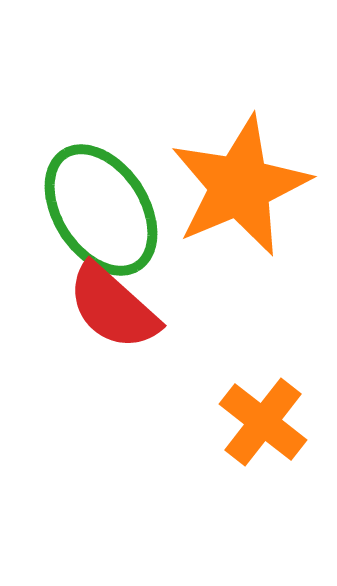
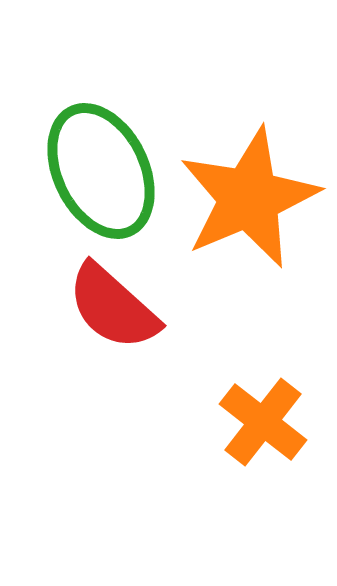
orange star: moved 9 px right, 12 px down
green ellipse: moved 39 px up; rotated 7 degrees clockwise
